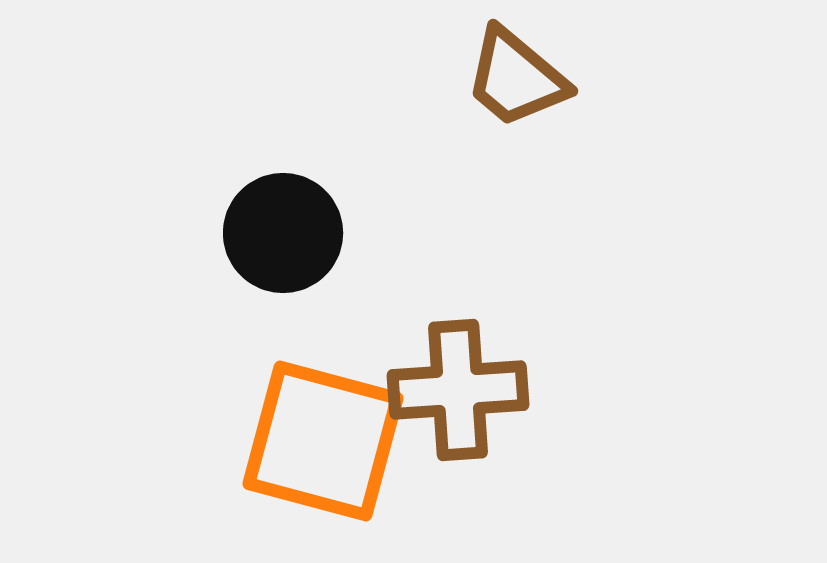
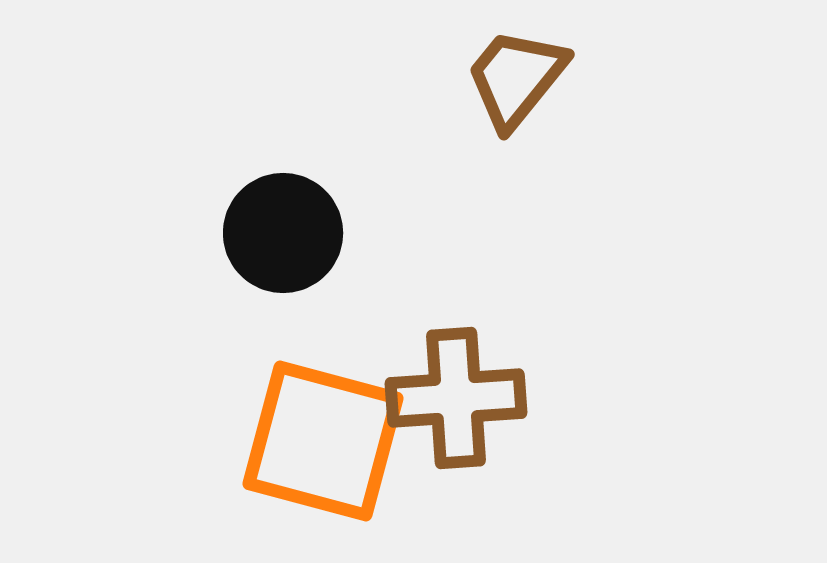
brown trapezoid: rotated 89 degrees clockwise
brown cross: moved 2 px left, 8 px down
